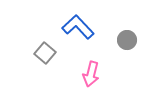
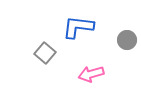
blue L-shape: rotated 40 degrees counterclockwise
pink arrow: rotated 60 degrees clockwise
